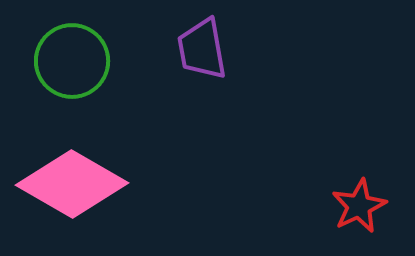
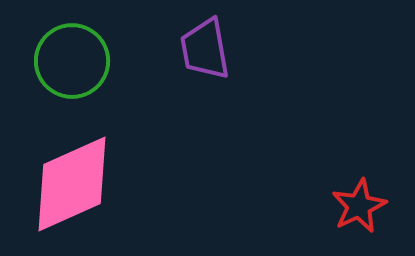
purple trapezoid: moved 3 px right
pink diamond: rotated 54 degrees counterclockwise
